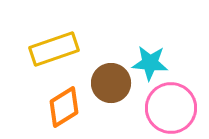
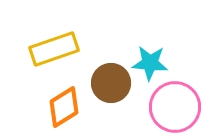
pink circle: moved 4 px right, 1 px up
